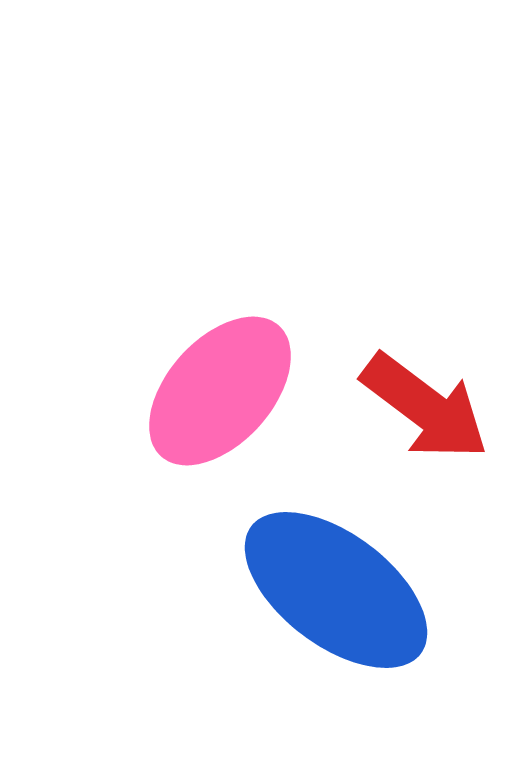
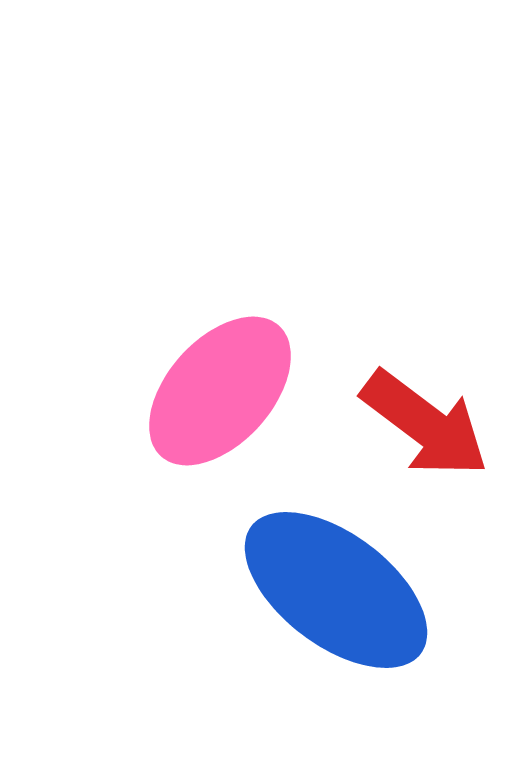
red arrow: moved 17 px down
